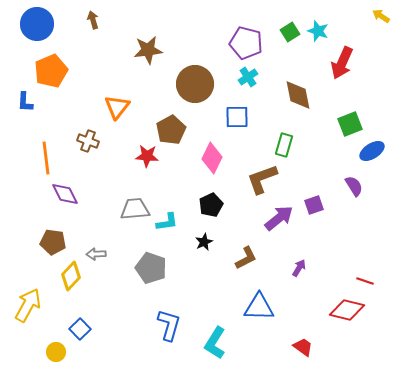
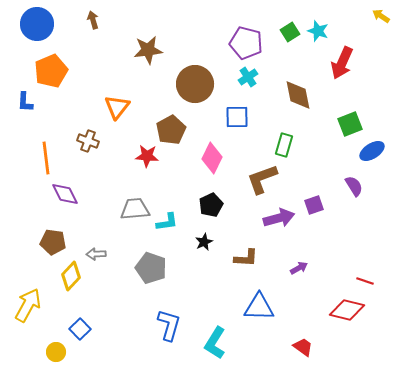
purple arrow at (279, 218): rotated 24 degrees clockwise
brown L-shape at (246, 258): rotated 30 degrees clockwise
purple arrow at (299, 268): rotated 30 degrees clockwise
